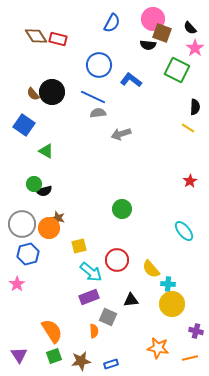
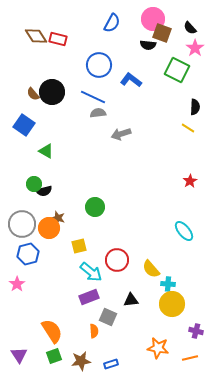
green circle at (122, 209): moved 27 px left, 2 px up
